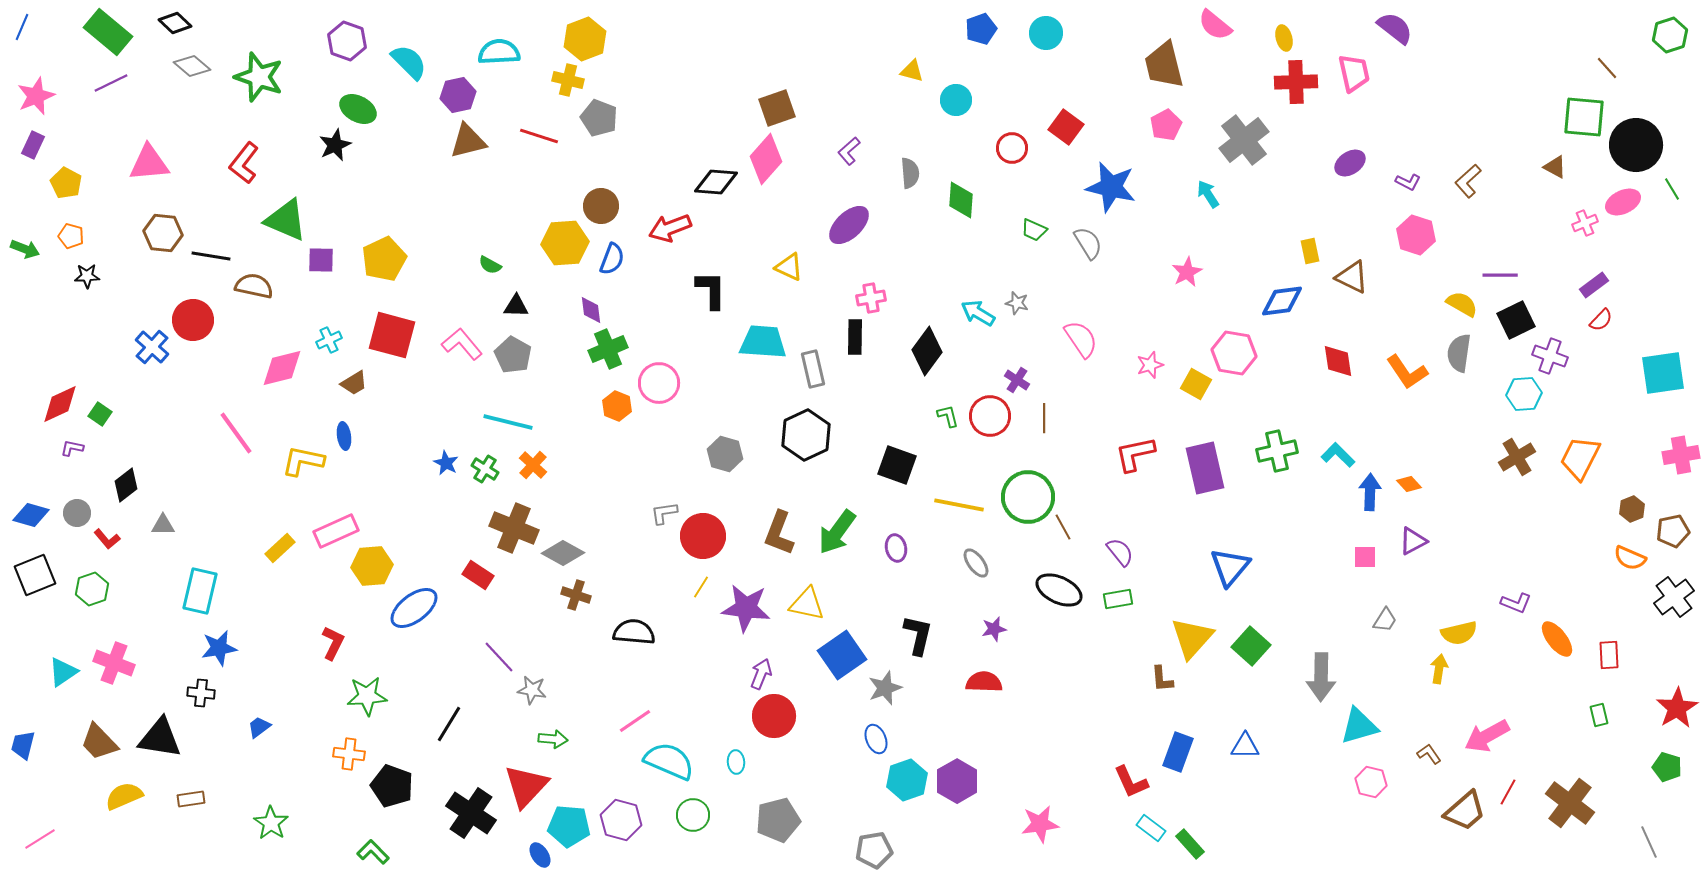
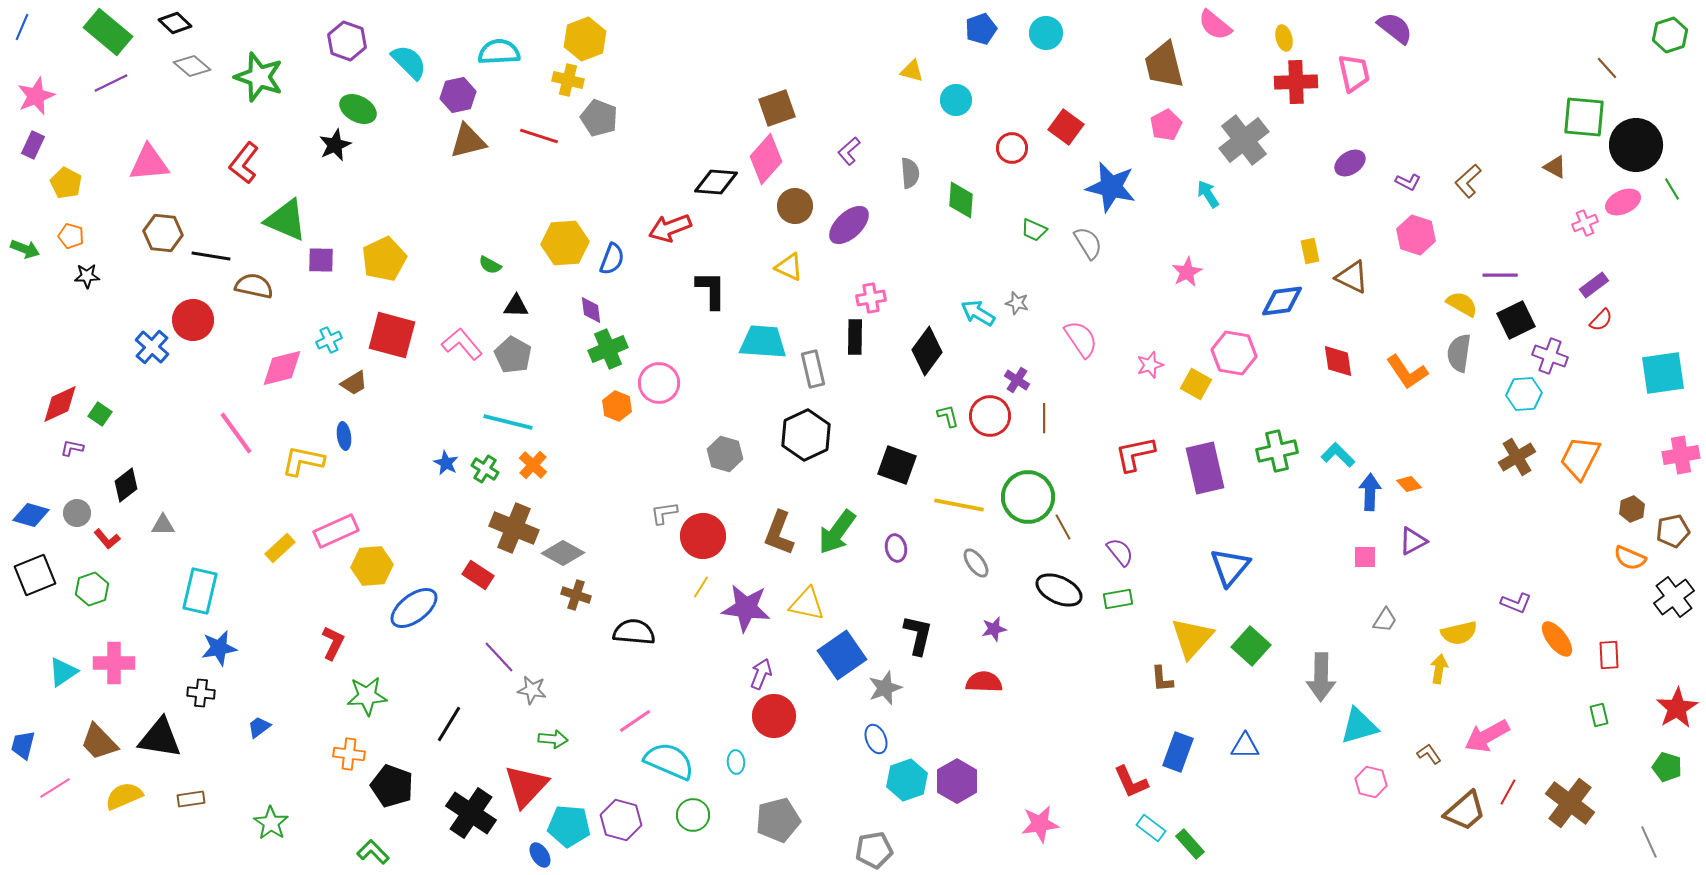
brown circle at (601, 206): moved 194 px right
pink cross at (114, 663): rotated 21 degrees counterclockwise
pink line at (40, 839): moved 15 px right, 51 px up
